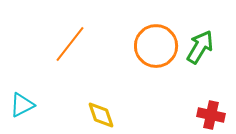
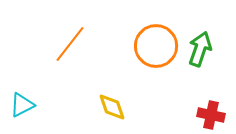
green arrow: moved 2 px down; rotated 12 degrees counterclockwise
yellow diamond: moved 11 px right, 8 px up
